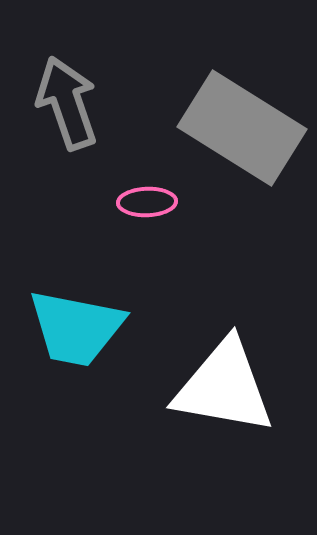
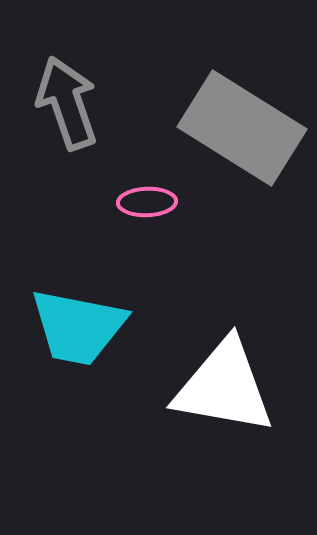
cyan trapezoid: moved 2 px right, 1 px up
